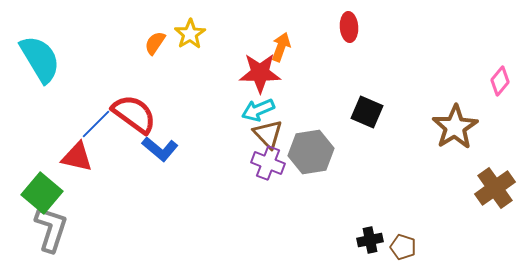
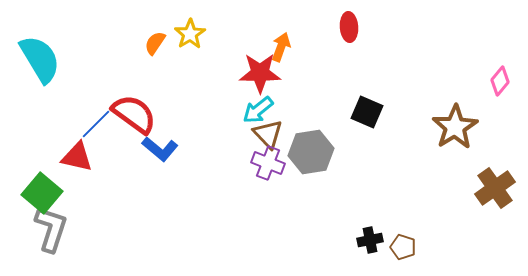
cyan arrow: rotated 16 degrees counterclockwise
